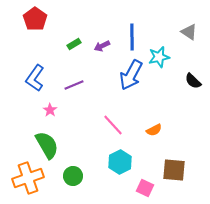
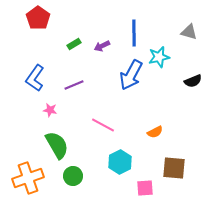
red pentagon: moved 3 px right, 1 px up
gray triangle: rotated 18 degrees counterclockwise
blue line: moved 2 px right, 4 px up
black semicircle: rotated 66 degrees counterclockwise
pink star: rotated 24 degrees counterclockwise
pink line: moved 10 px left; rotated 20 degrees counterclockwise
orange semicircle: moved 1 px right, 2 px down
green semicircle: moved 10 px right
brown square: moved 2 px up
pink square: rotated 30 degrees counterclockwise
